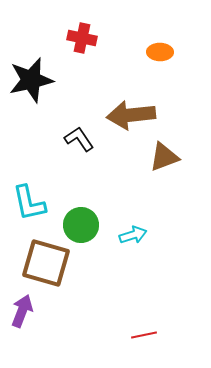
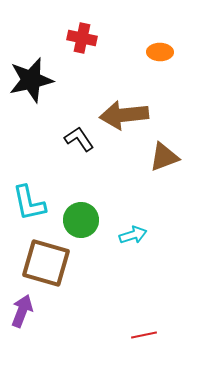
brown arrow: moved 7 px left
green circle: moved 5 px up
